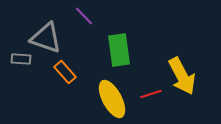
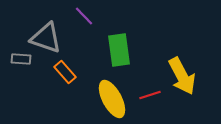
red line: moved 1 px left, 1 px down
